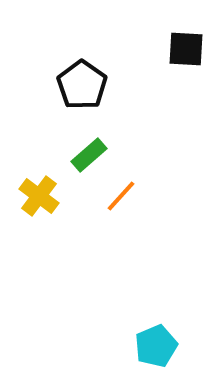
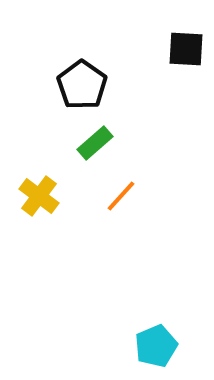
green rectangle: moved 6 px right, 12 px up
